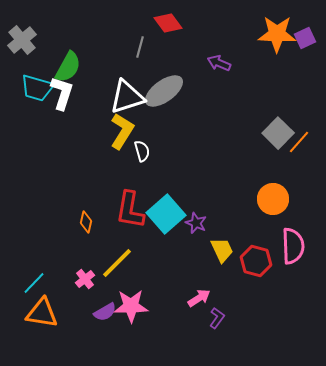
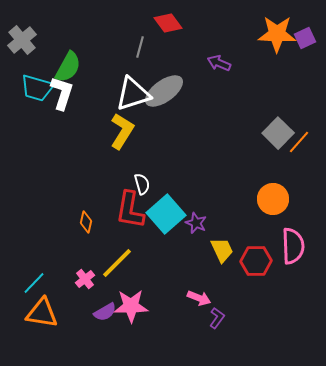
white triangle: moved 6 px right, 3 px up
white semicircle: moved 33 px down
red hexagon: rotated 16 degrees counterclockwise
pink arrow: rotated 55 degrees clockwise
